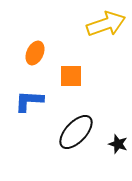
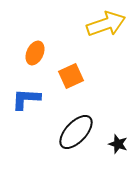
orange square: rotated 25 degrees counterclockwise
blue L-shape: moved 3 px left, 2 px up
